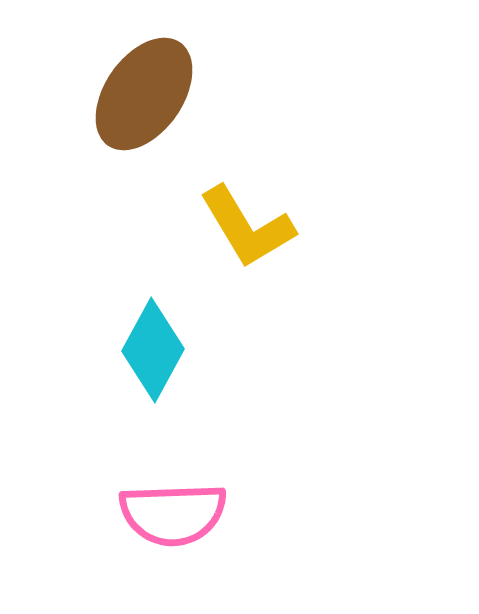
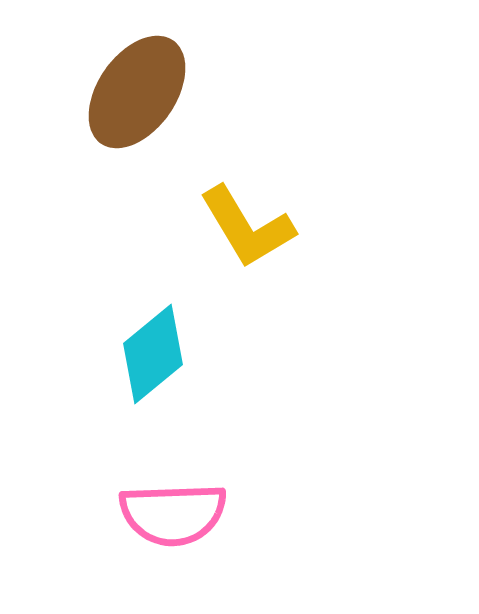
brown ellipse: moved 7 px left, 2 px up
cyan diamond: moved 4 px down; rotated 22 degrees clockwise
